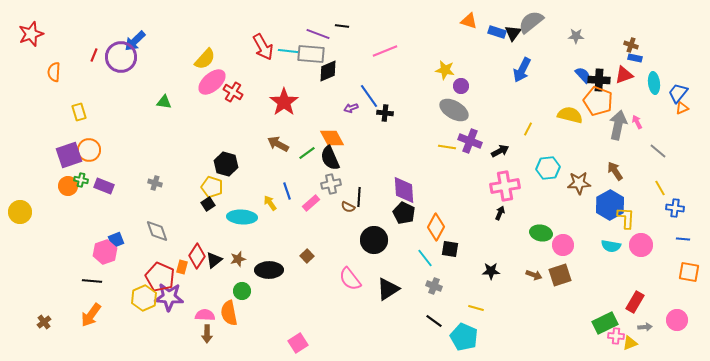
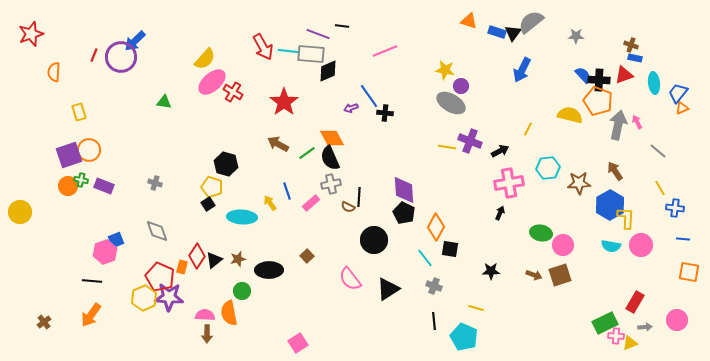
gray ellipse at (454, 110): moved 3 px left, 7 px up
pink cross at (505, 186): moved 4 px right, 3 px up
black line at (434, 321): rotated 48 degrees clockwise
